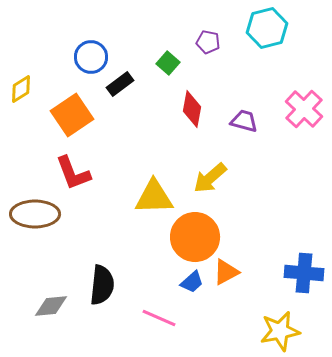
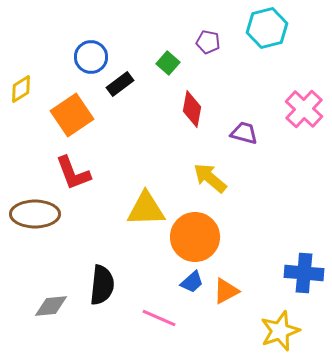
purple trapezoid: moved 12 px down
yellow arrow: rotated 81 degrees clockwise
yellow triangle: moved 8 px left, 12 px down
orange triangle: moved 19 px down
yellow star: rotated 9 degrees counterclockwise
